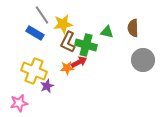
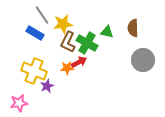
green cross: moved 1 px right, 2 px up; rotated 15 degrees clockwise
